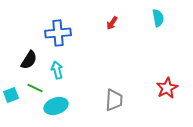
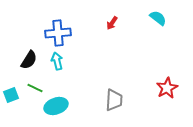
cyan semicircle: rotated 42 degrees counterclockwise
cyan arrow: moved 9 px up
